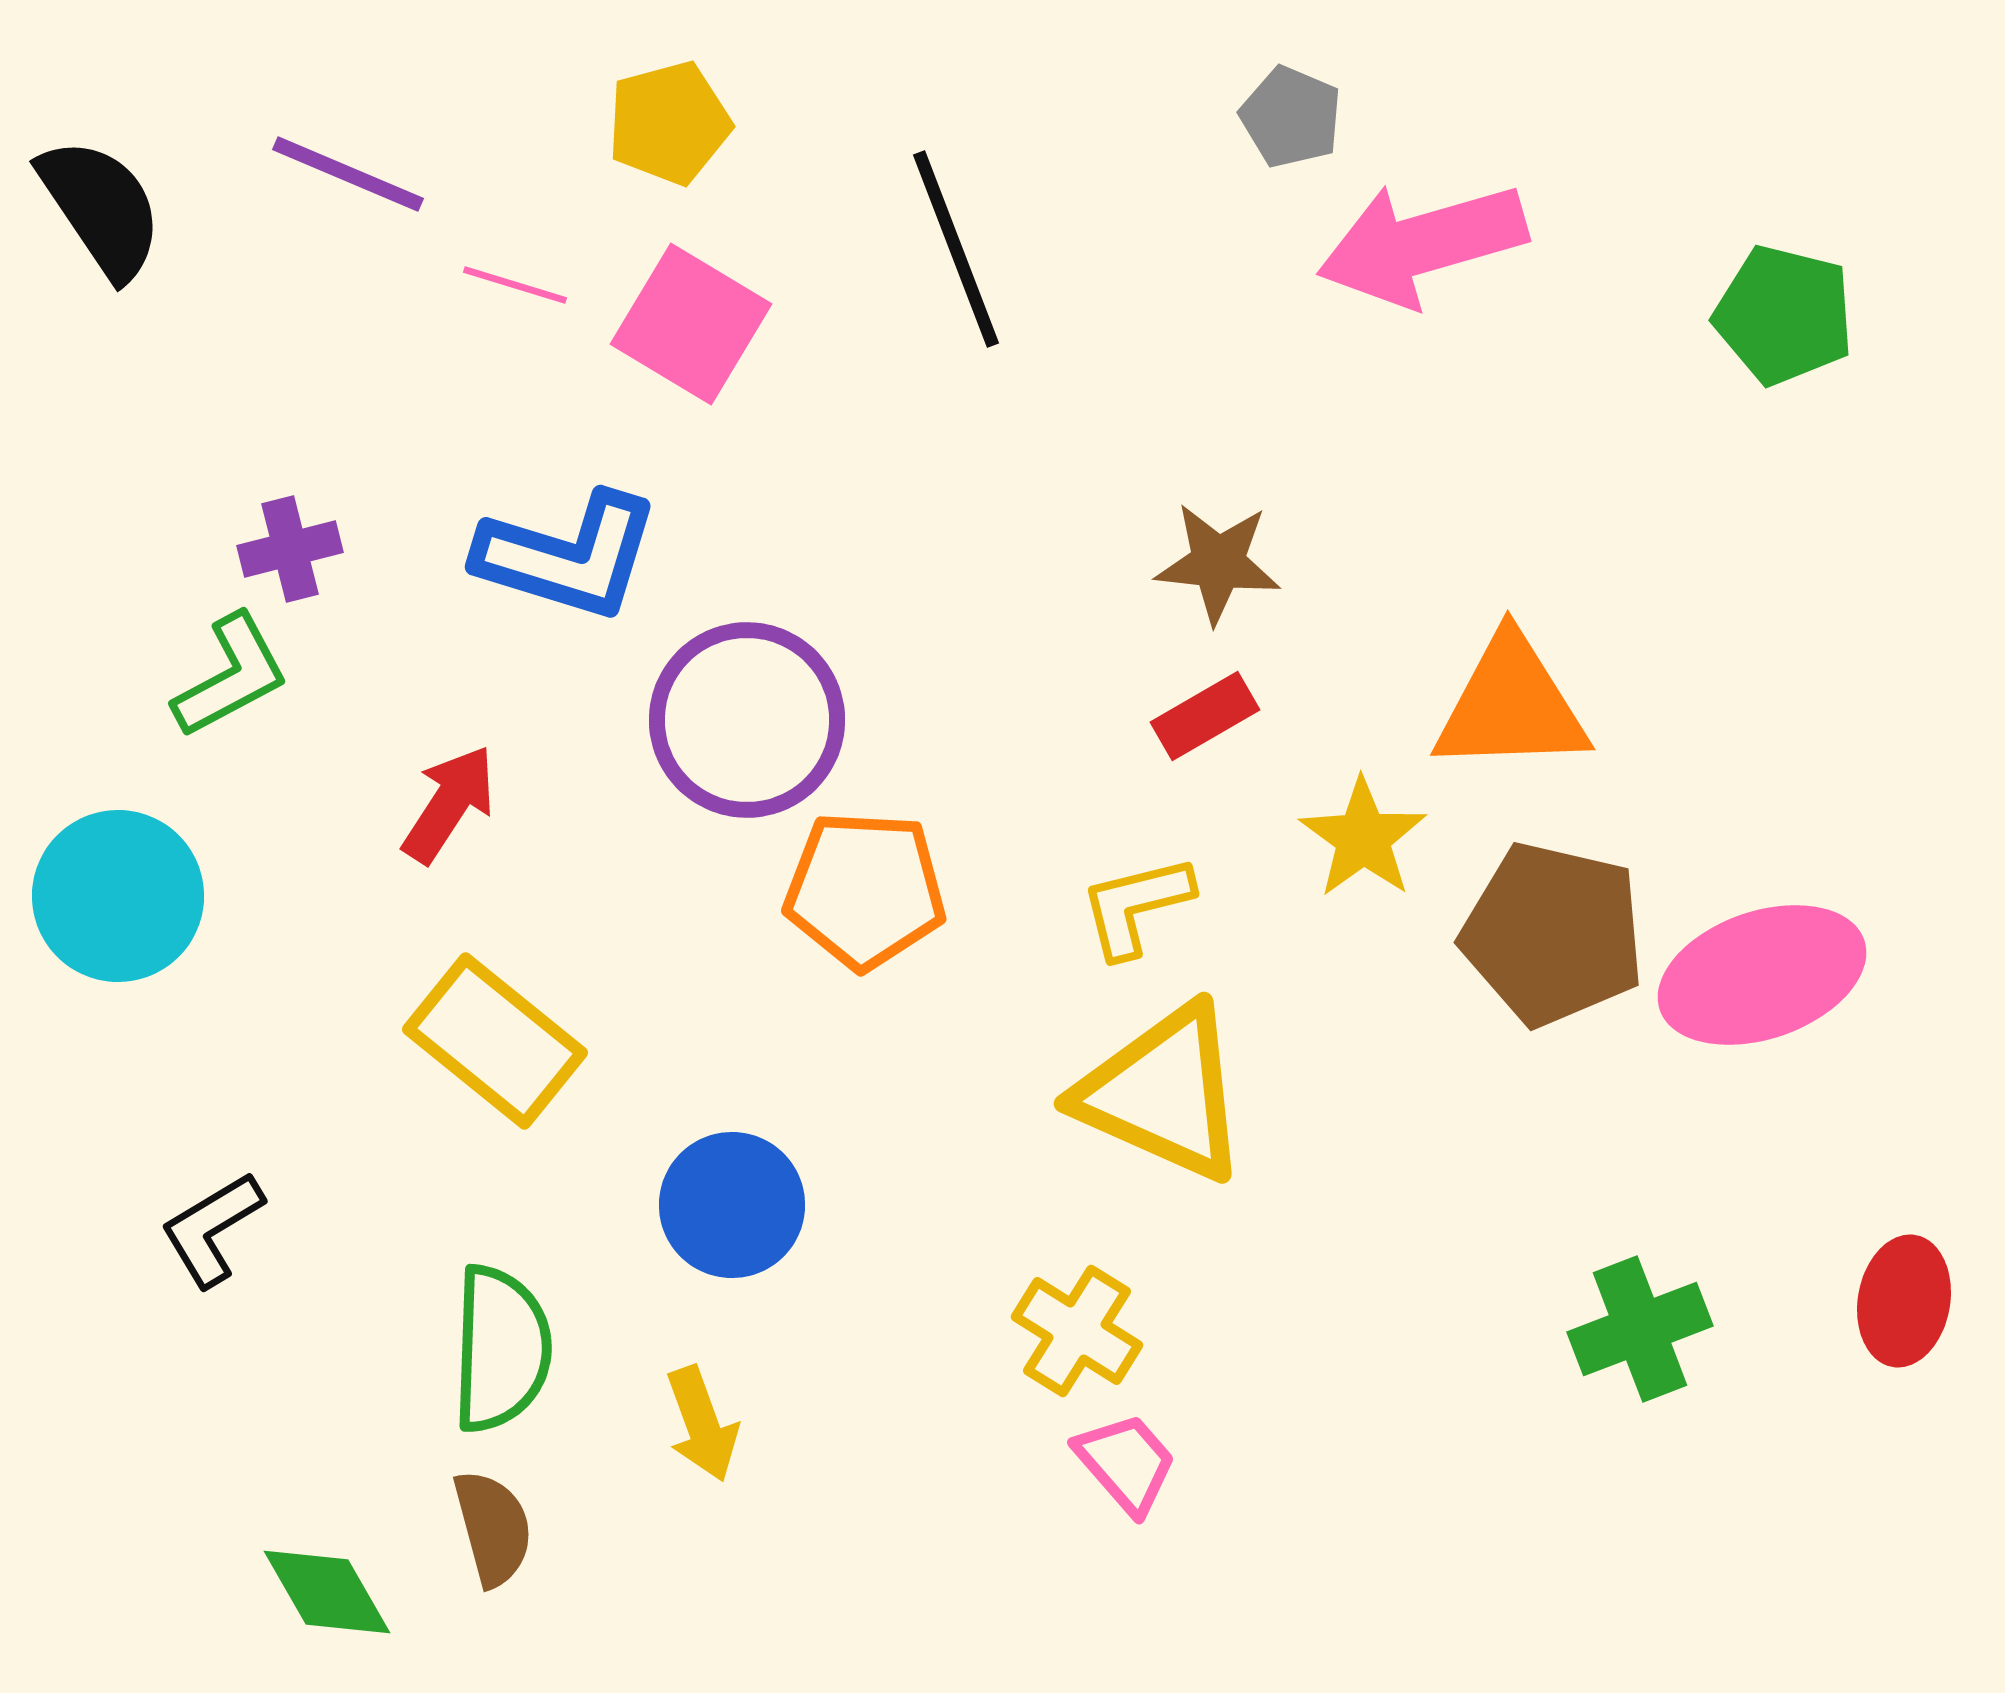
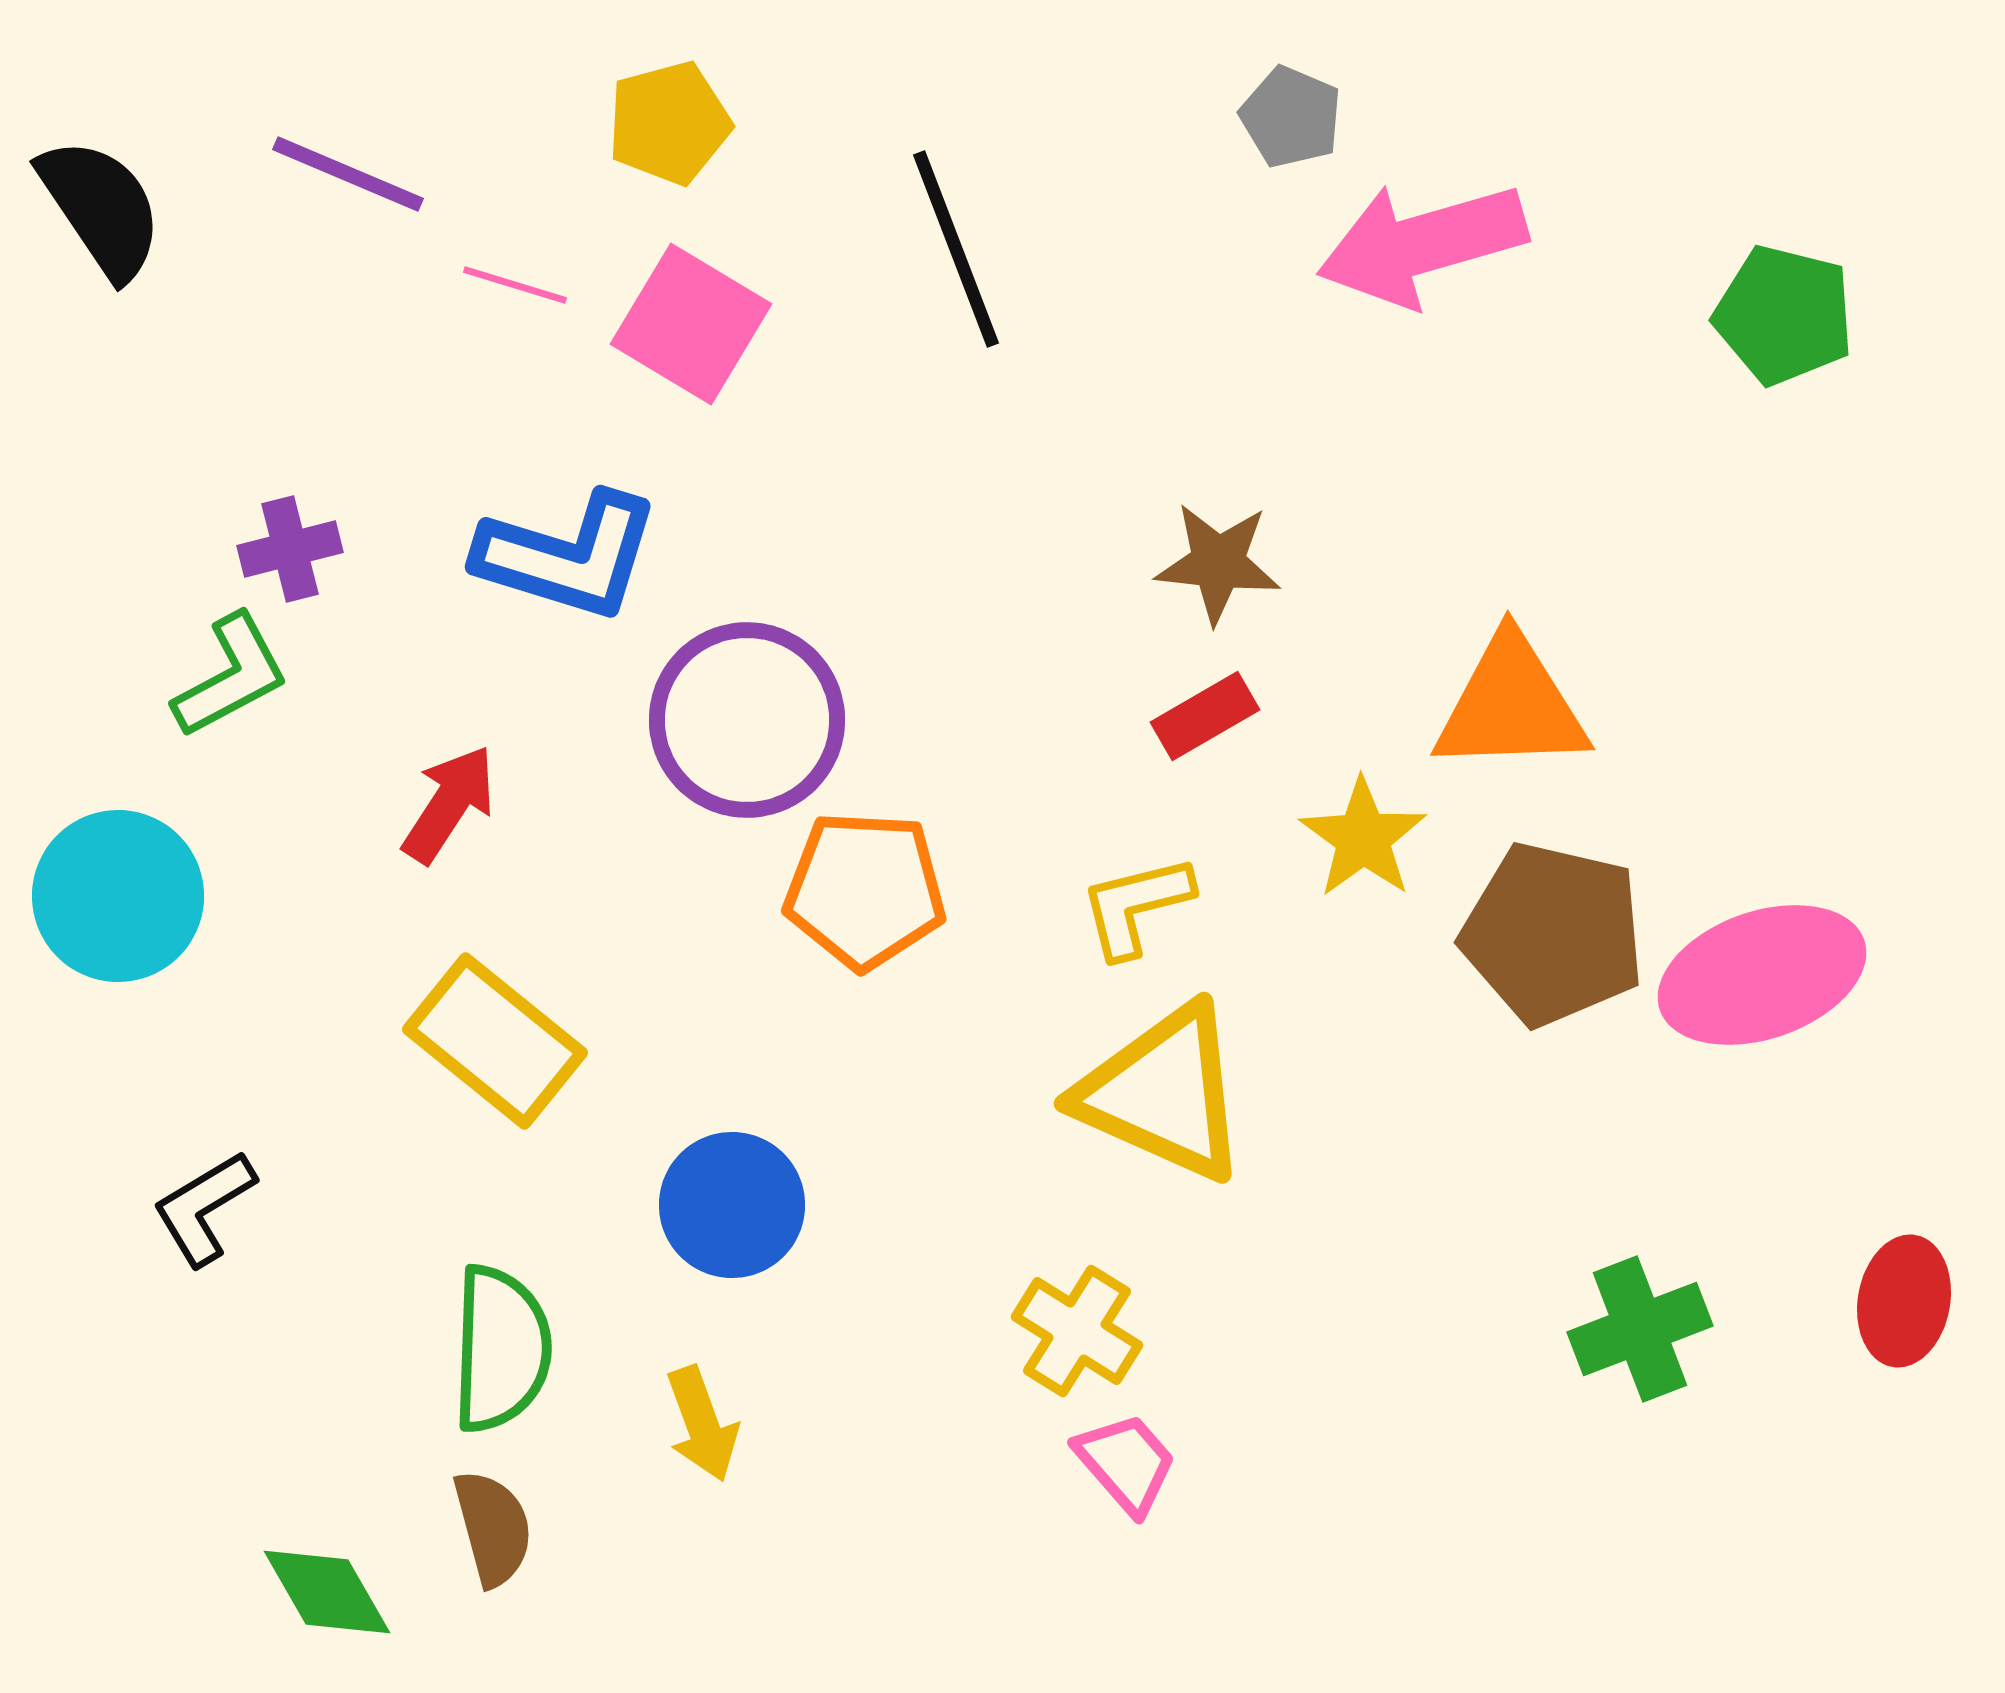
black L-shape: moved 8 px left, 21 px up
